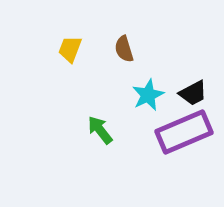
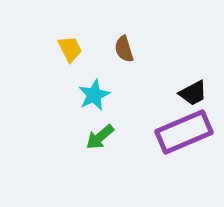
yellow trapezoid: rotated 132 degrees clockwise
cyan star: moved 54 px left
green arrow: moved 7 px down; rotated 92 degrees counterclockwise
